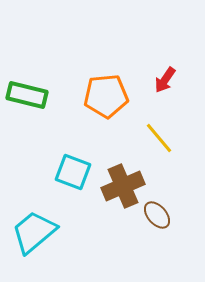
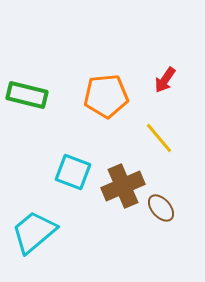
brown ellipse: moved 4 px right, 7 px up
